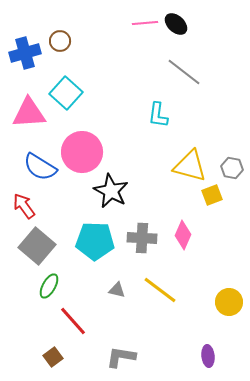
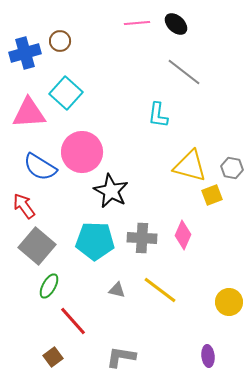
pink line: moved 8 px left
